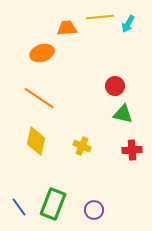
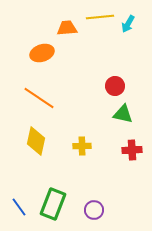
yellow cross: rotated 24 degrees counterclockwise
